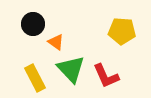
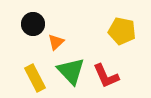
yellow pentagon: rotated 8 degrees clockwise
orange triangle: rotated 42 degrees clockwise
green triangle: moved 2 px down
